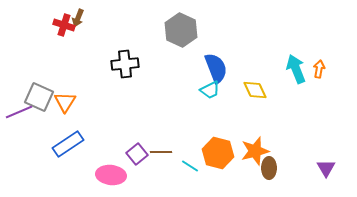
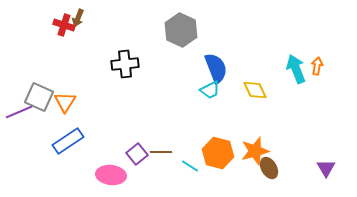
orange arrow: moved 2 px left, 3 px up
blue rectangle: moved 3 px up
brown ellipse: rotated 30 degrees counterclockwise
